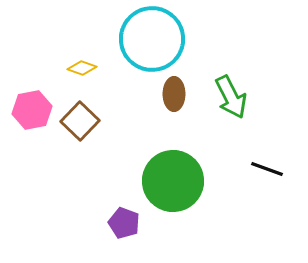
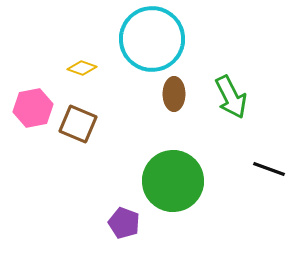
pink hexagon: moved 1 px right, 2 px up
brown square: moved 2 px left, 3 px down; rotated 21 degrees counterclockwise
black line: moved 2 px right
